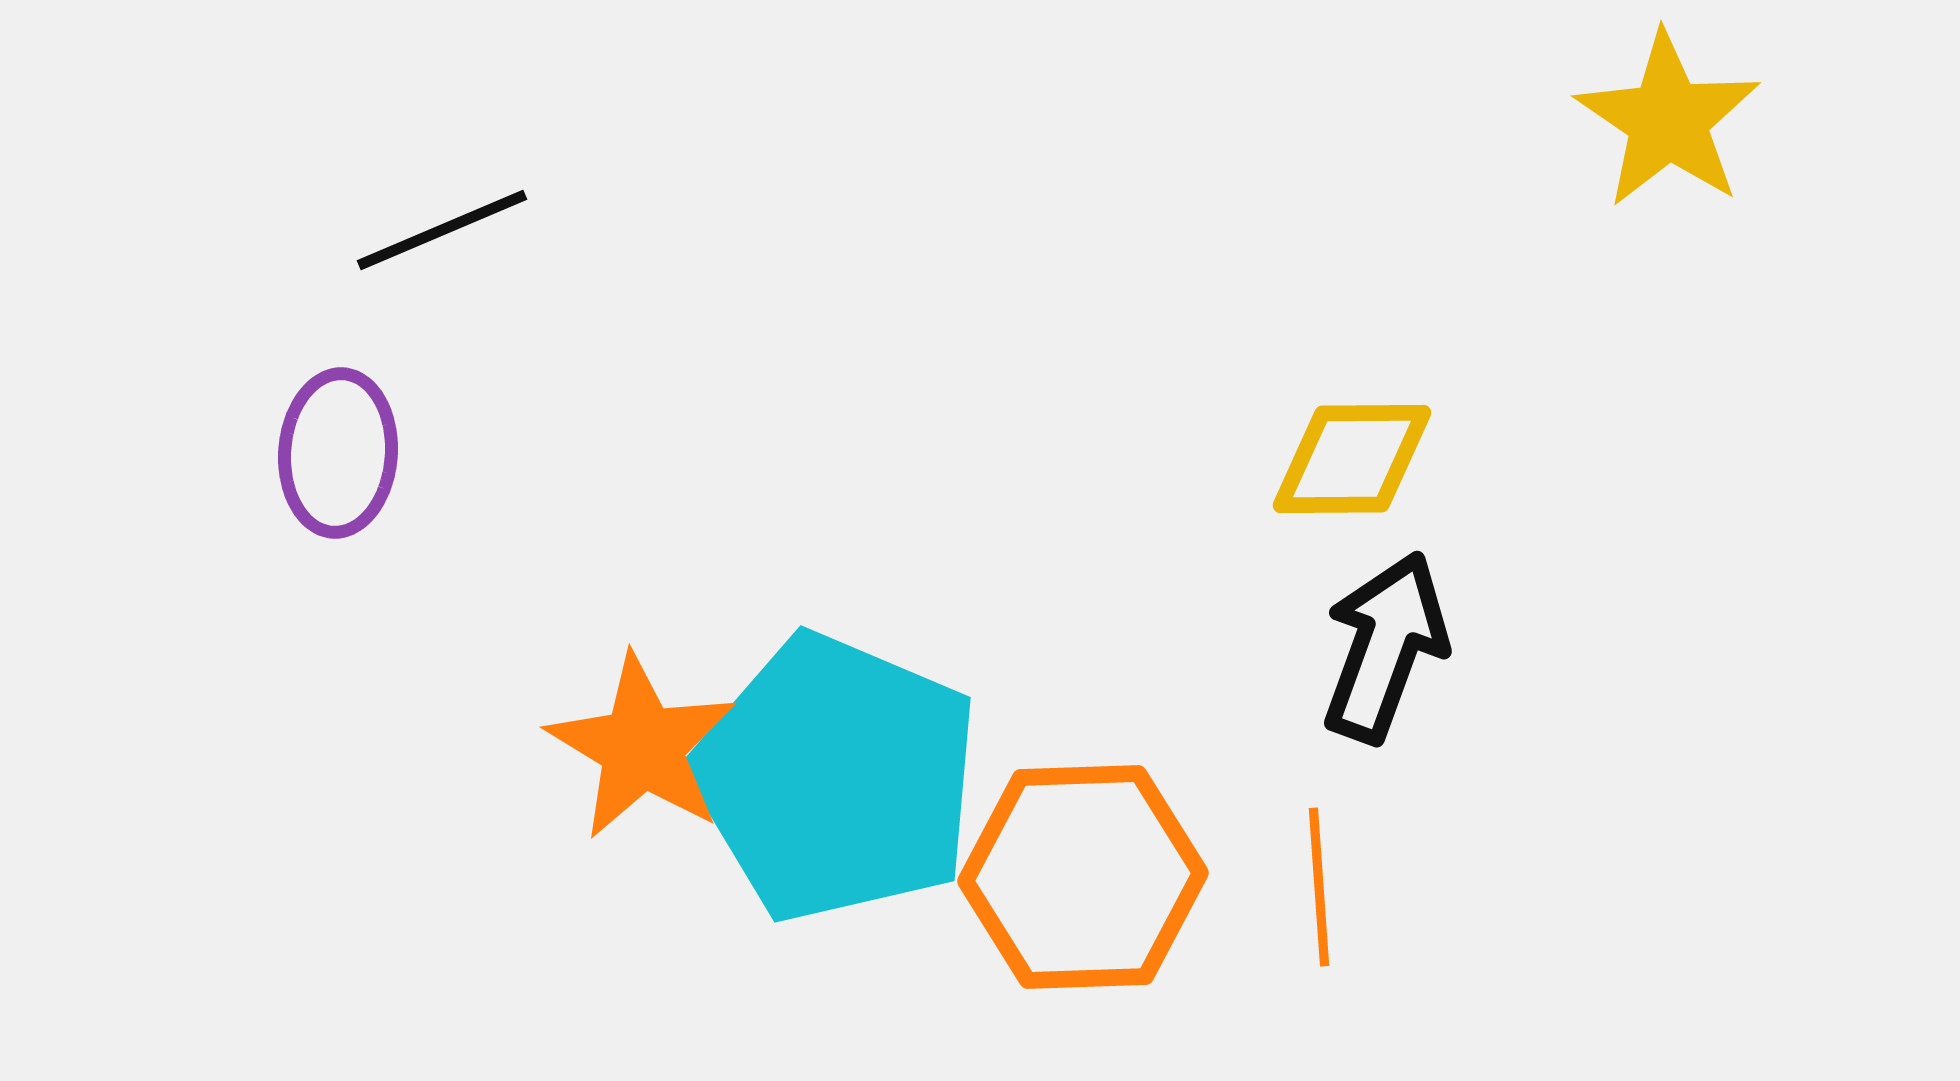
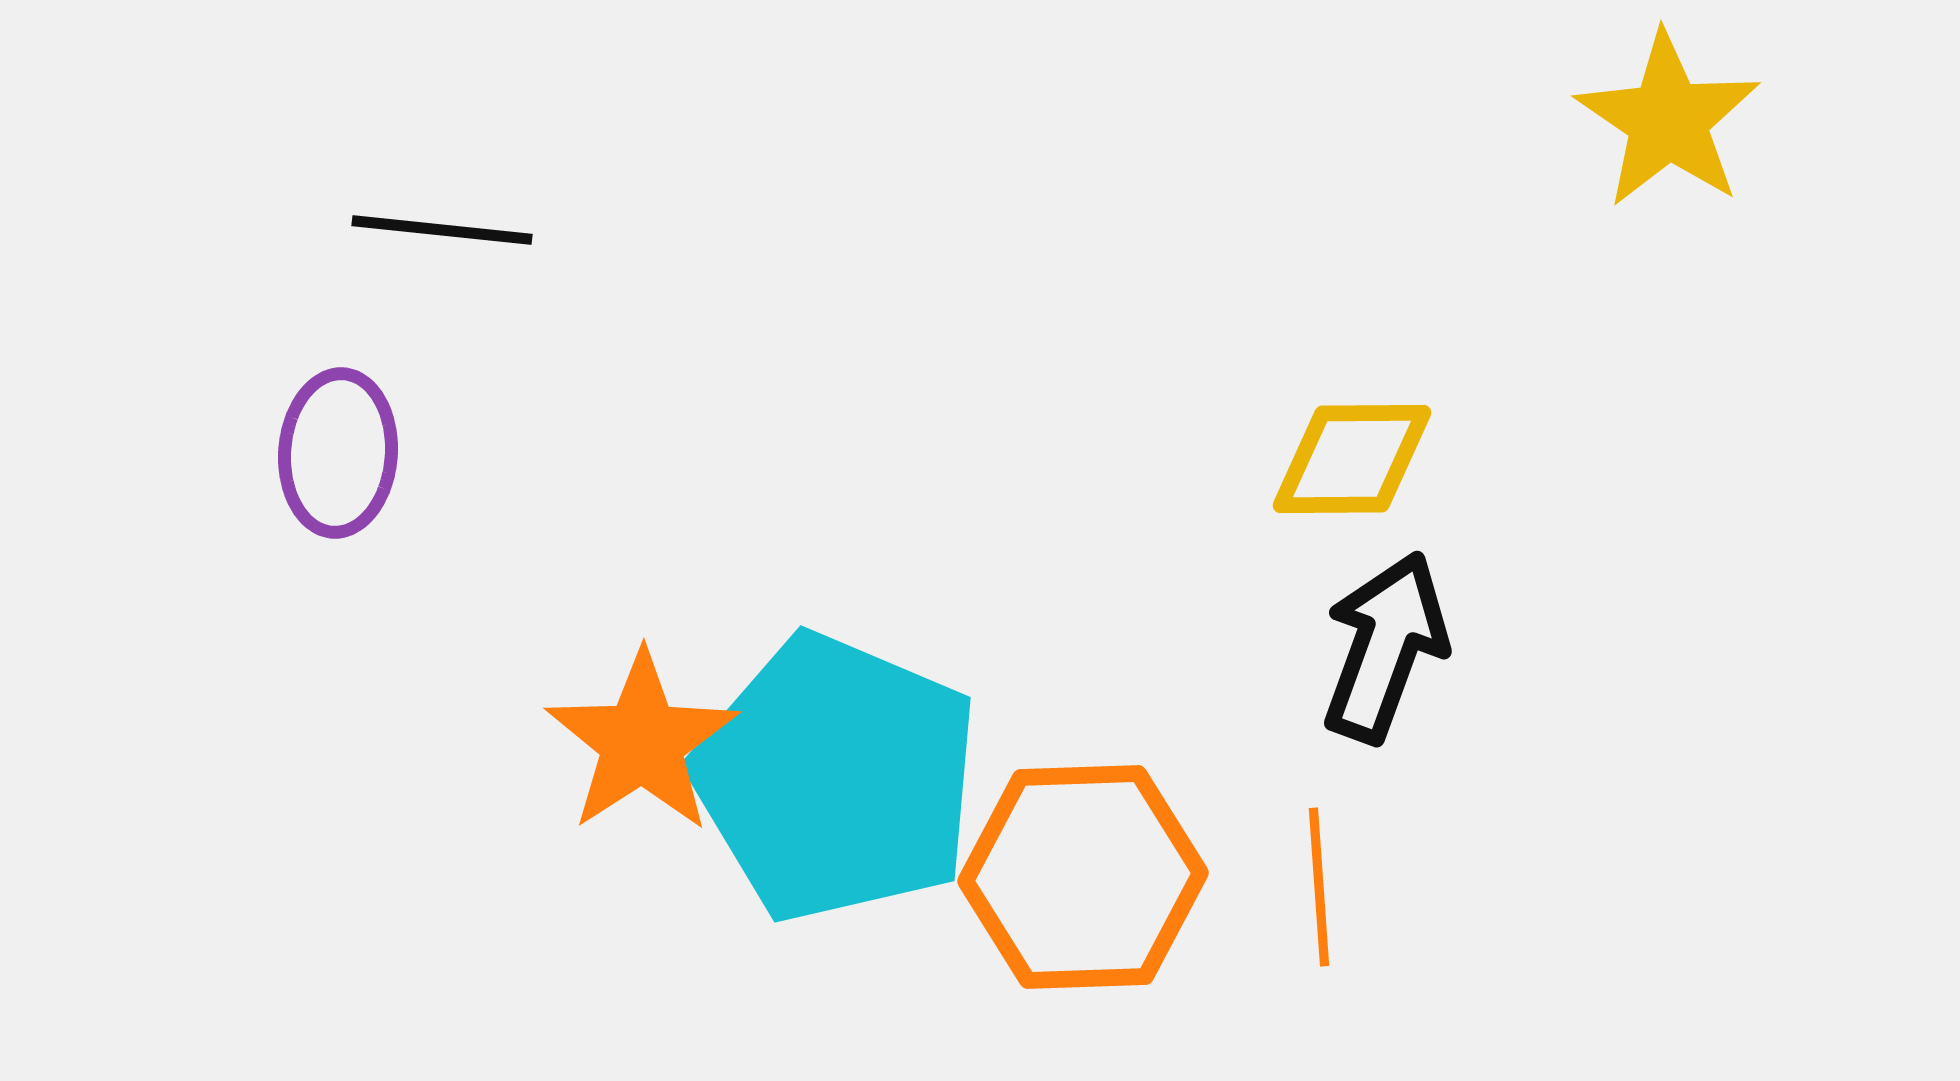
black line: rotated 29 degrees clockwise
orange star: moved 5 px up; rotated 8 degrees clockwise
